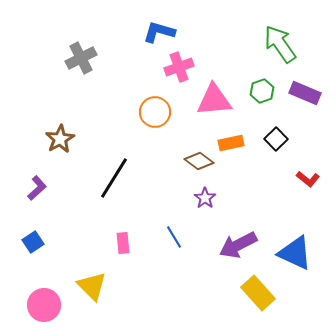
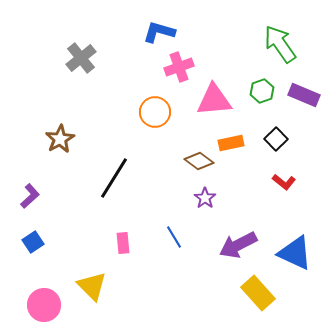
gray cross: rotated 12 degrees counterclockwise
purple rectangle: moved 1 px left, 2 px down
red L-shape: moved 24 px left, 3 px down
purple L-shape: moved 7 px left, 8 px down
